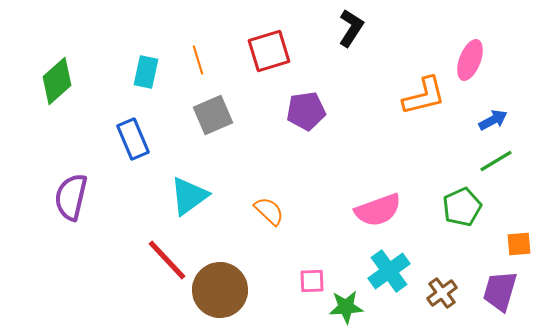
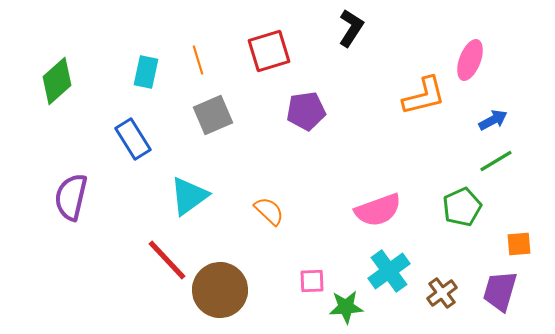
blue rectangle: rotated 9 degrees counterclockwise
